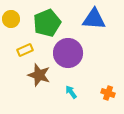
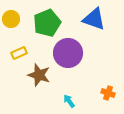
blue triangle: rotated 15 degrees clockwise
yellow rectangle: moved 6 px left, 3 px down
cyan arrow: moved 2 px left, 9 px down
